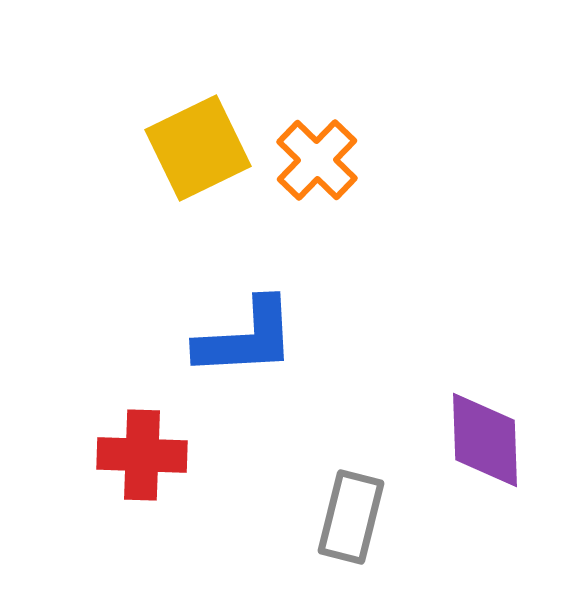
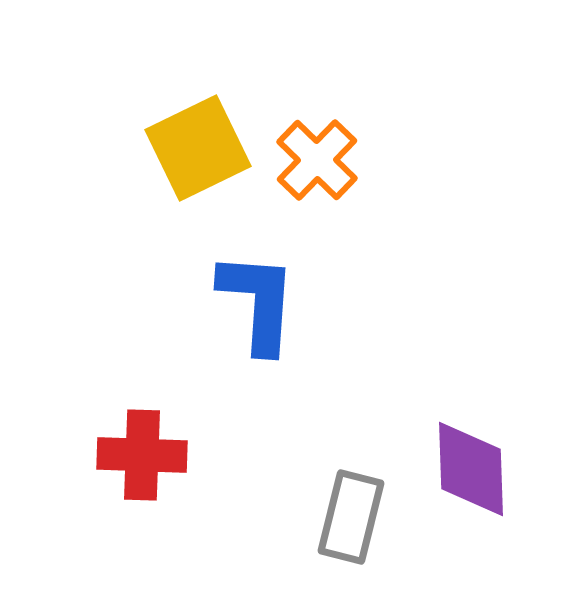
blue L-shape: moved 12 px right, 36 px up; rotated 83 degrees counterclockwise
purple diamond: moved 14 px left, 29 px down
